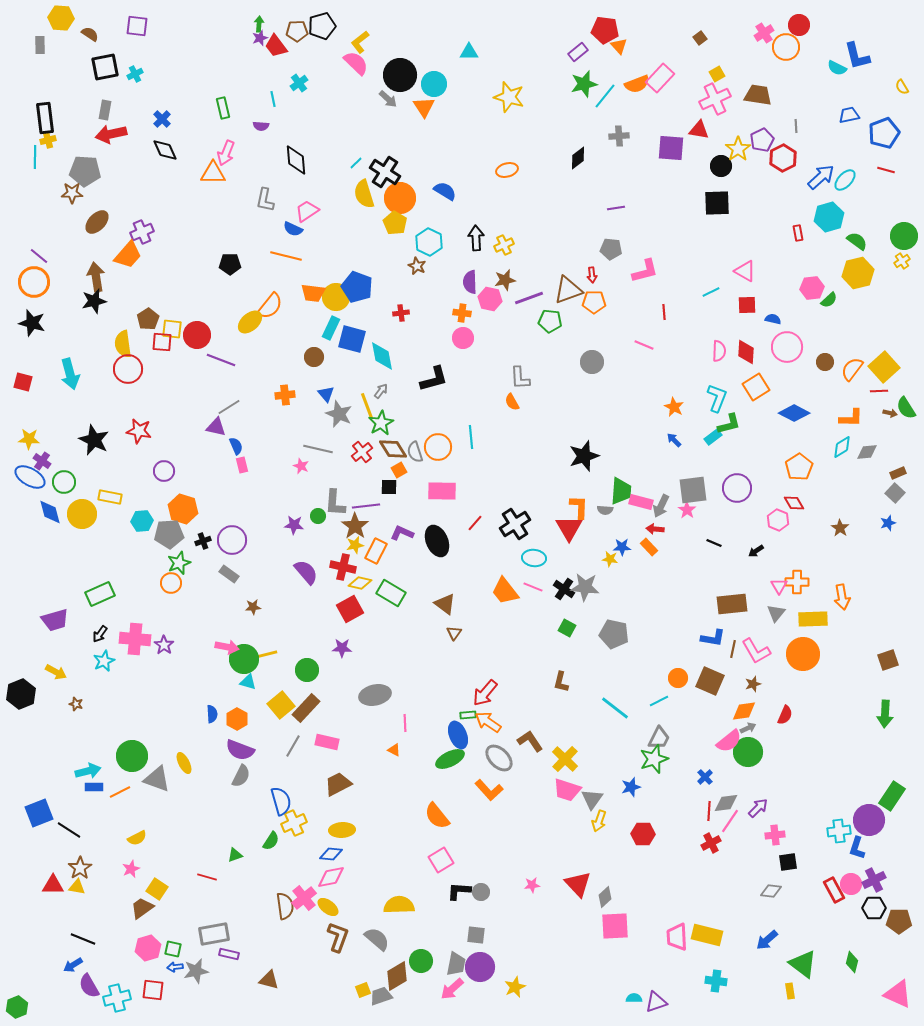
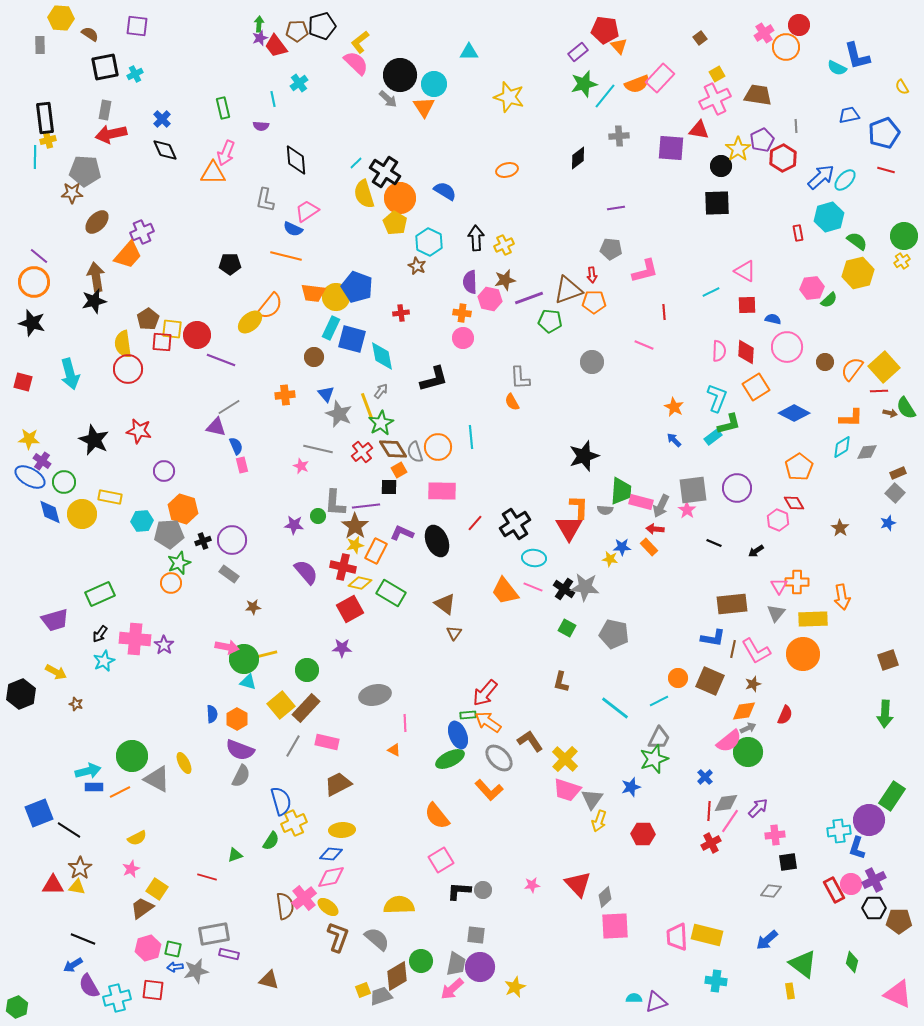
gray triangle at (157, 779): rotated 8 degrees clockwise
gray circle at (481, 892): moved 2 px right, 2 px up
